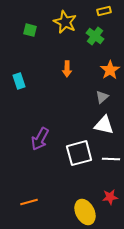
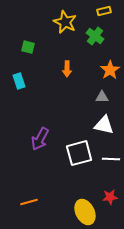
green square: moved 2 px left, 17 px down
gray triangle: rotated 40 degrees clockwise
